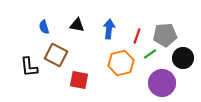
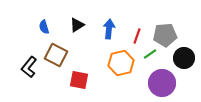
black triangle: rotated 42 degrees counterclockwise
black circle: moved 1 px right
black L-shape: rotated 45 degrees clockwise
